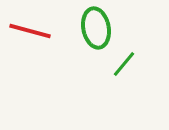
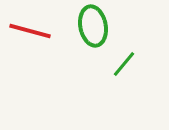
green ellipse: moved 3 px left, 2 px up
